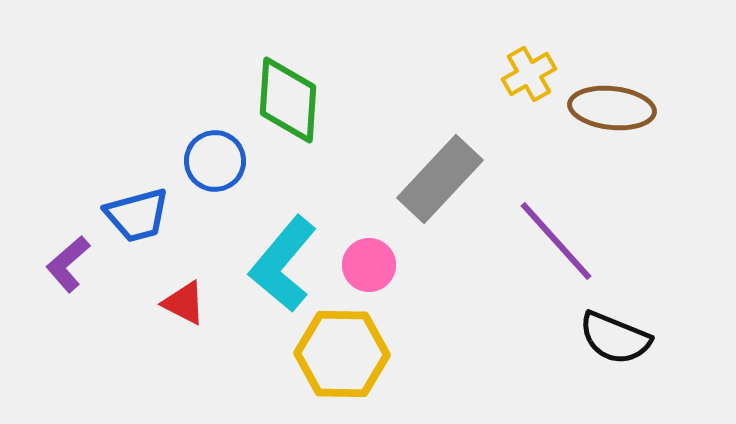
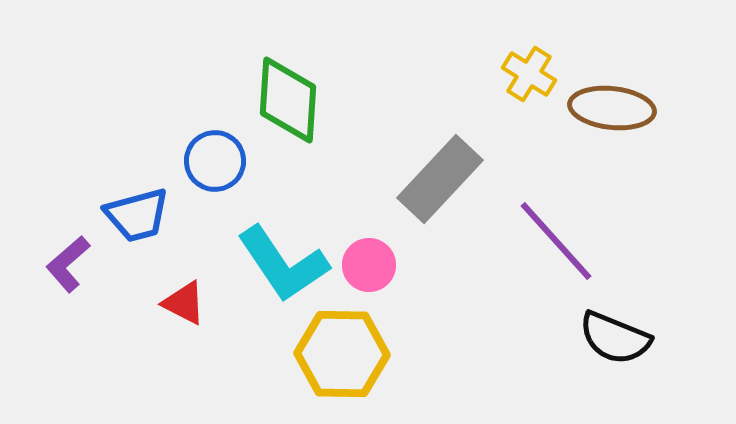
yellow cross: rotated 28 degrees counterclockwise
cyan L-shape: rotated 74 degrees counterclockwise
